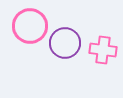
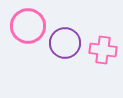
pink circle: moved 2 px left
